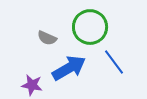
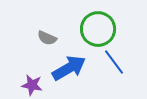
green circle: moved 8 px right, 2 px down
